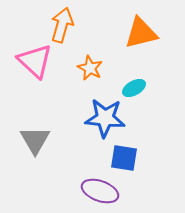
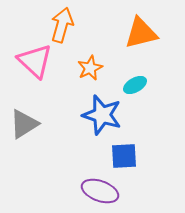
orange star: rotated 20 degrees clockwise
cyan ellipse: moved 1 px right, 3 px up
blue star: moved 3 px left, 3 px up; rotated 12 degrees clockwise
gray triangle: moved 11 px left, 16 px up; rotated 28 degrees clockwise
blue square: moved 2 px up; rotated 12 degrees counterclockwise
